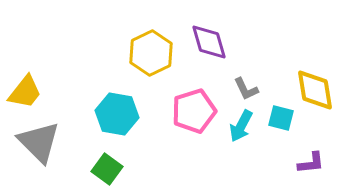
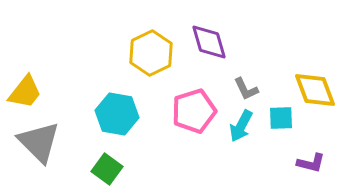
yellow diamond: rotated 12 degrees counterclockwise
cyan square: rotated 16 degrees counterclockwise
purple L-shape: rotated 20 degrees clockwise
